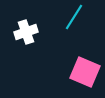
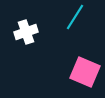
cyan line: moved 1 px right
